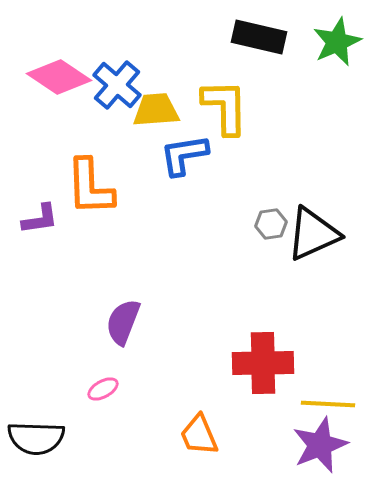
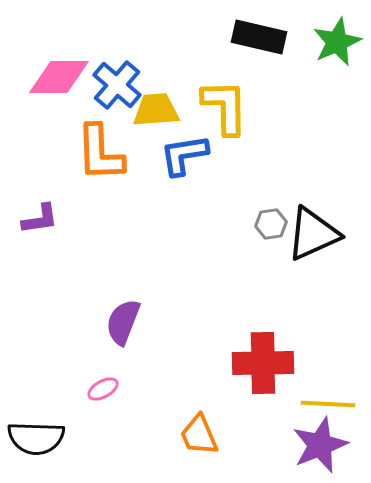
pink diamond: rotated 34 degrees counterclockwise
orange L-shape: moved 10 px right, 34 px up
